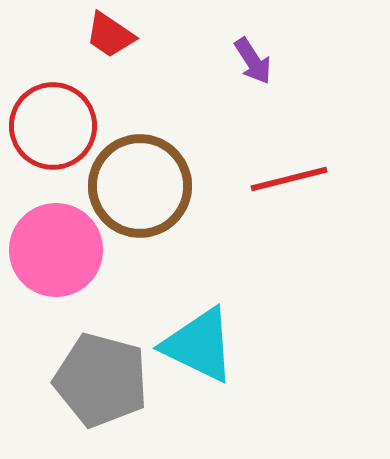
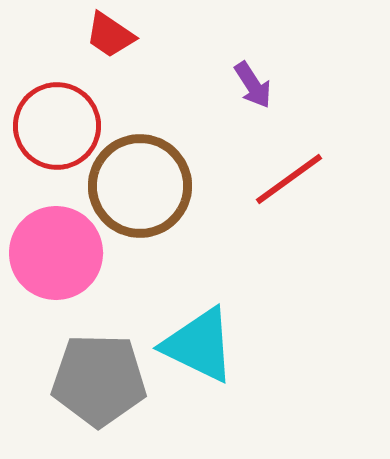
purple arrow: moved 24 px down
red circle: moved 4 px right
red line: rotated 22 degrees counterclockwise
pink circle: moved 3 px down
gray pentagon: moved 2 px left; rotated 14 degrees counterclockwise
